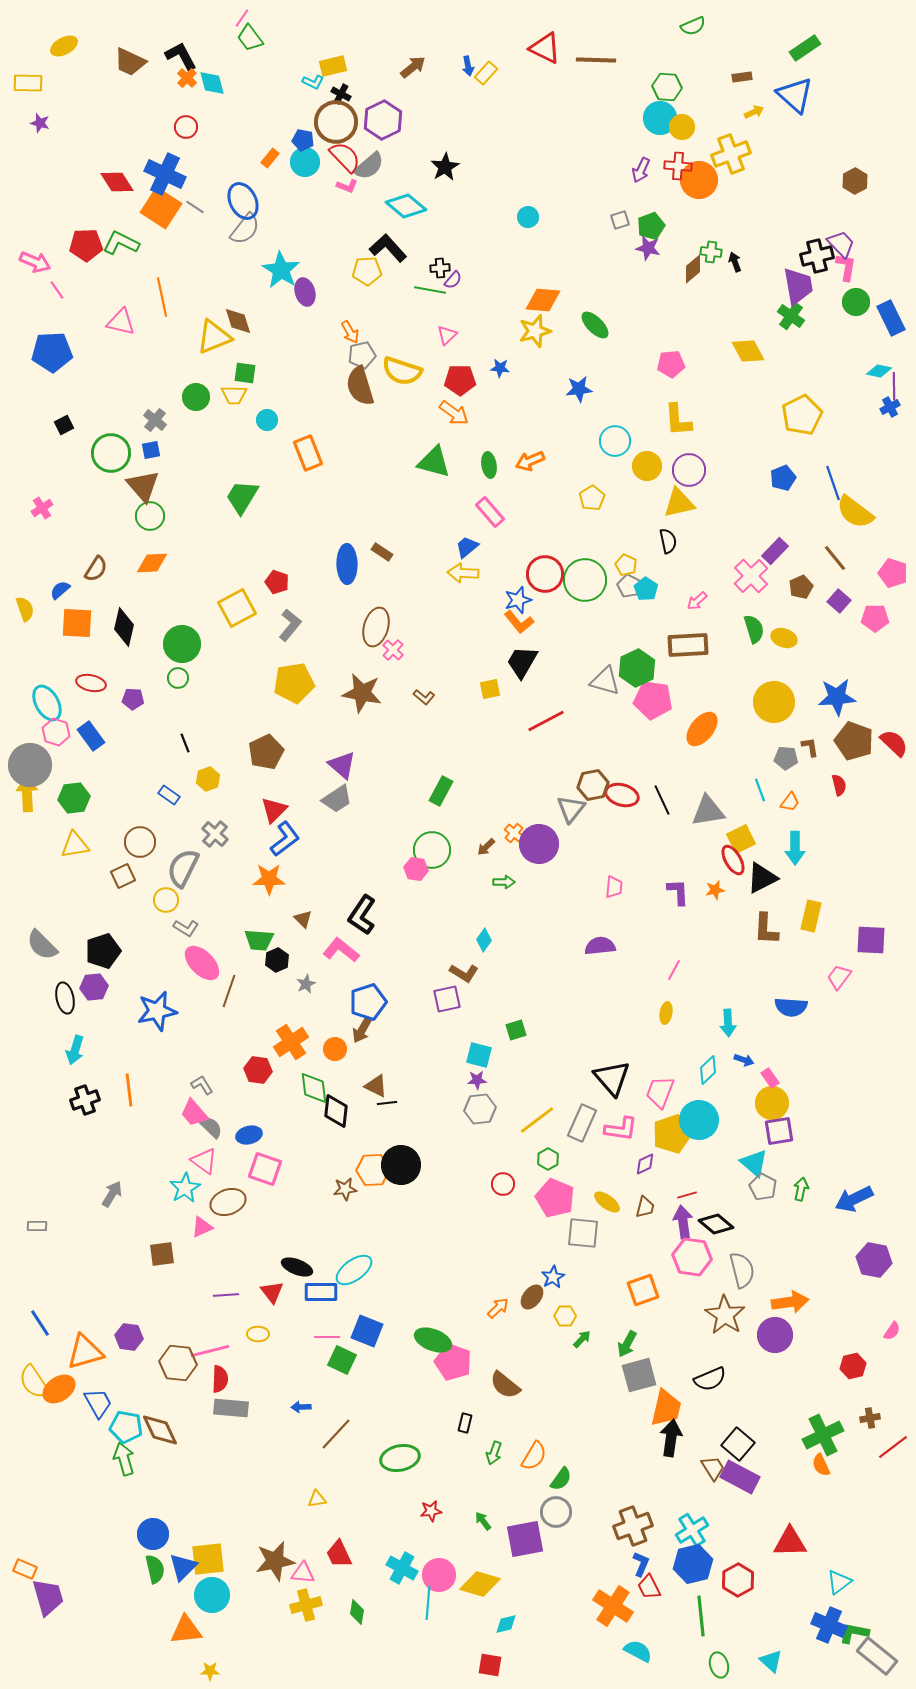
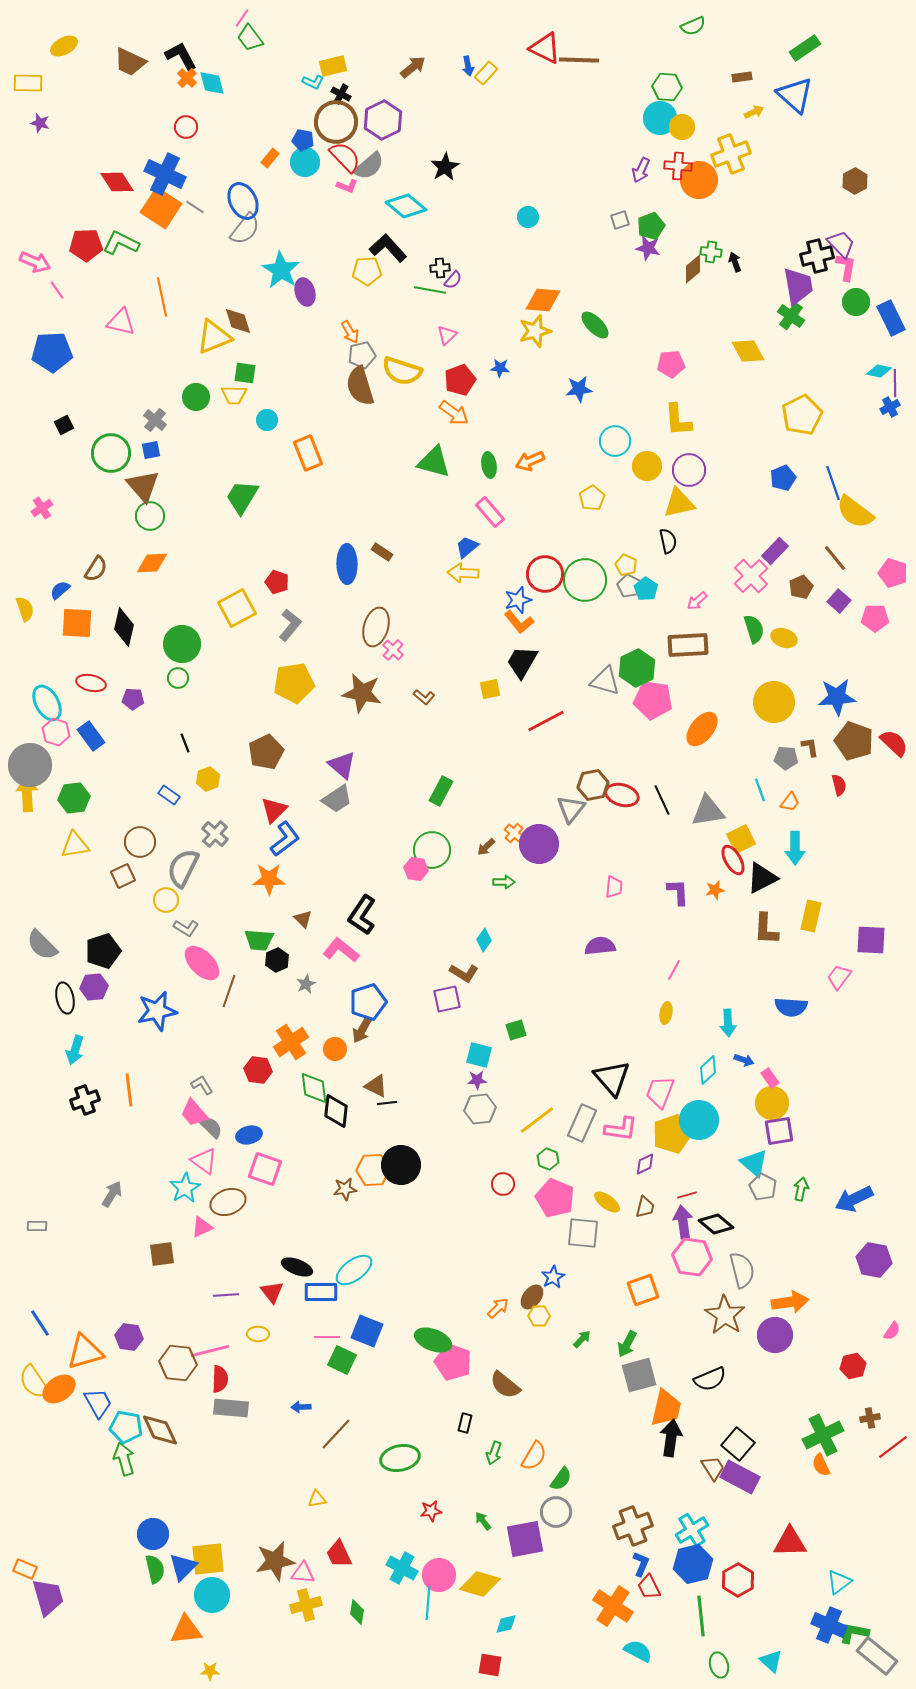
brown line at (596, 60): moved 17 px left
red pentagon at (460, 380): rotated 20 degrees counterclockwise
purple line at (894, 386): moved 1 px right, 3 px up
green hexagon at (548, 1159): rotated 10 degrees counterclockwise
yellow hexagon at (565, 1316): moved 26 px left
